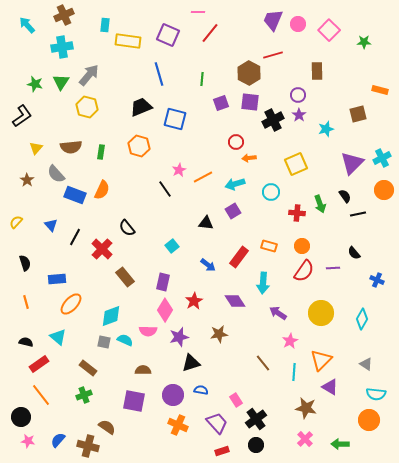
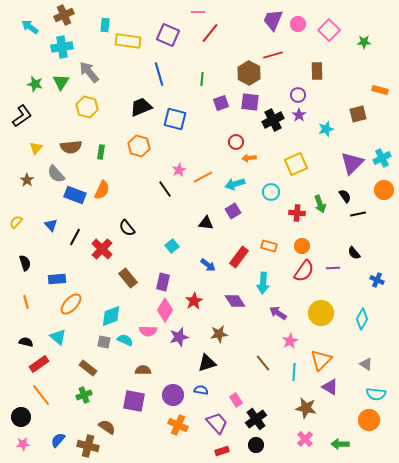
cyan arrow at (27, 25): moved 3 px right, 2 px down; rotated 12 degrees counterclockwise
gray arrow at (89, 75): moved 3 px up; rotated 80 degrees counterclockwise
brown rectangle at (125, 277): moved 3 px right, 1 px down
black triangle at (191, 363): moved 16 px right
pink star at (28, 441): moved 5 px left, 3 px down; rotated 16 degrees counterclockwise
